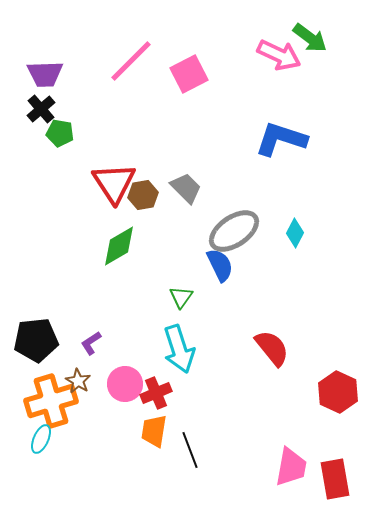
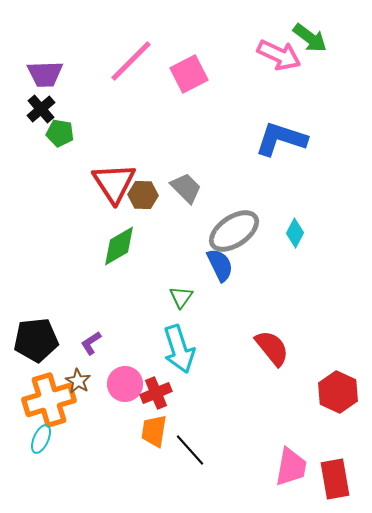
brown hexagon: rotated 12 degrees clockwise
orange cross: moved 2 px left, 1 px up
black line: rotated 21 degrees counterclockwise
